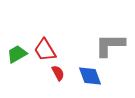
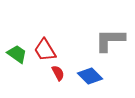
gray L-shape: moved 5 px up
green trapezoid: rotated 65 degrees clockwise
blue diamond: rotated 25 degrees counterclockwise
